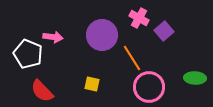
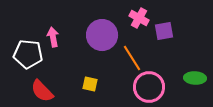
purple square: rotated 30 degrees clockwise
pink arrow: rotated 108 degrees counterclockwise
white pentagon: rotated 16 degrees counterclockwise
yellow square: moved 2 px left
